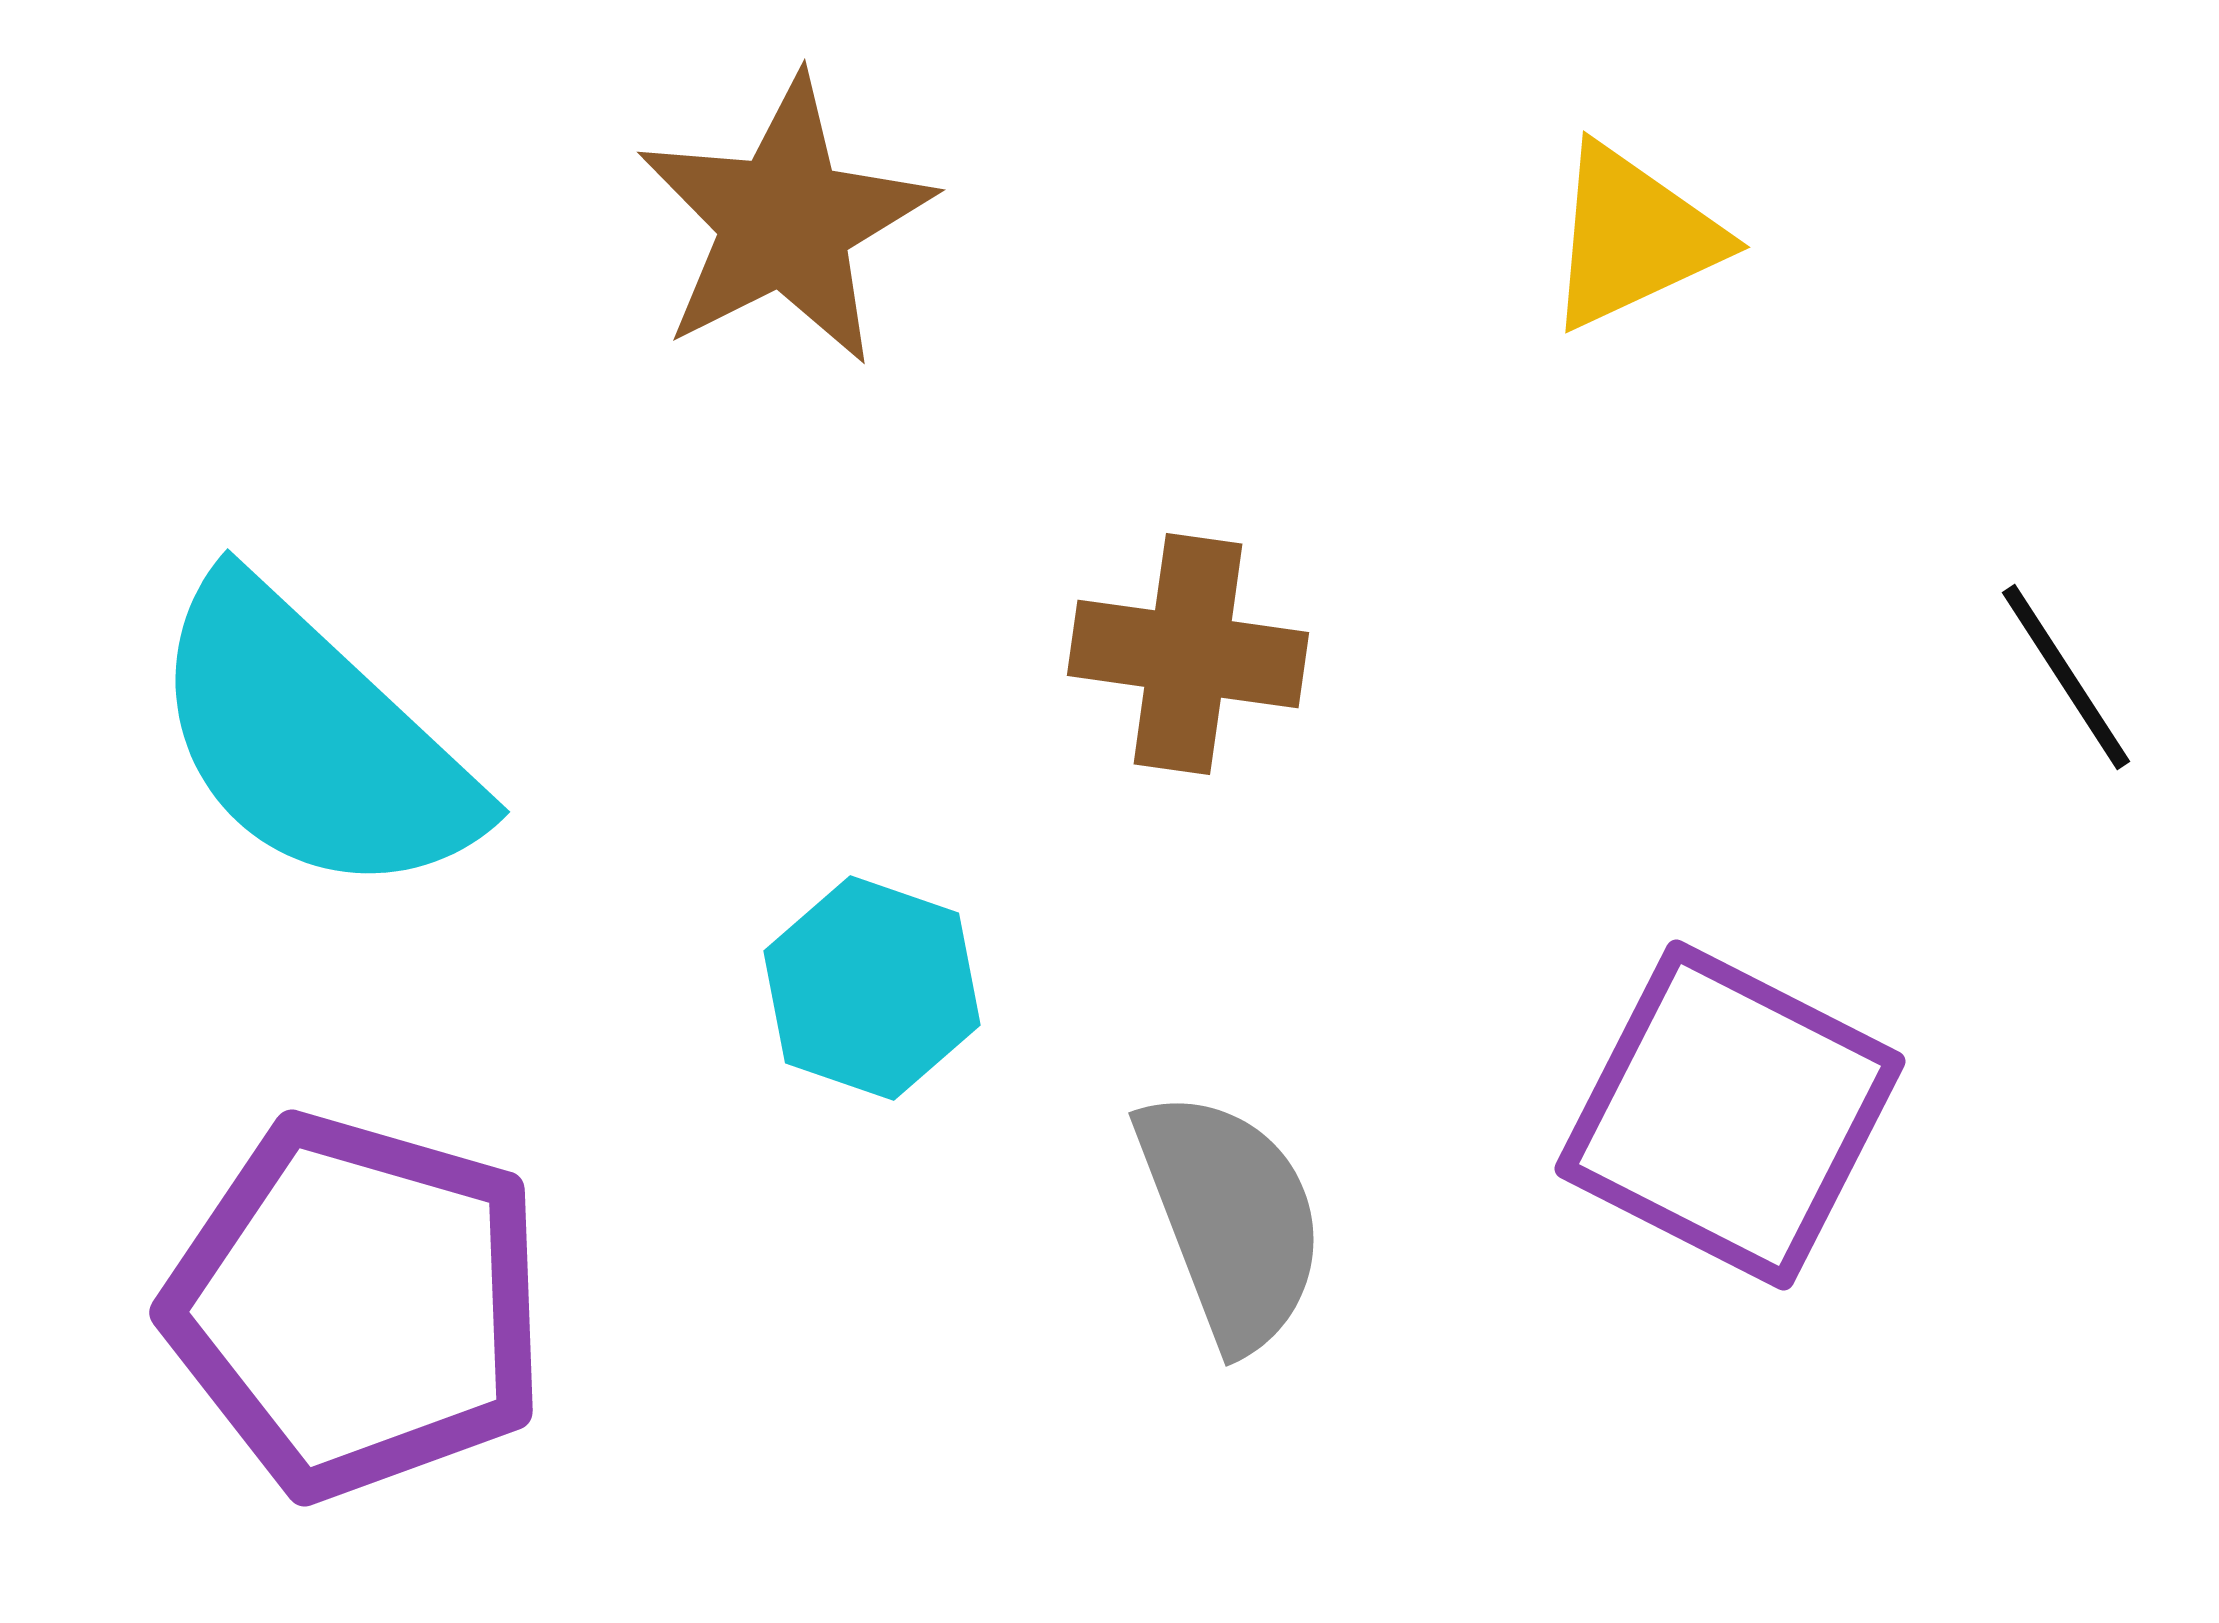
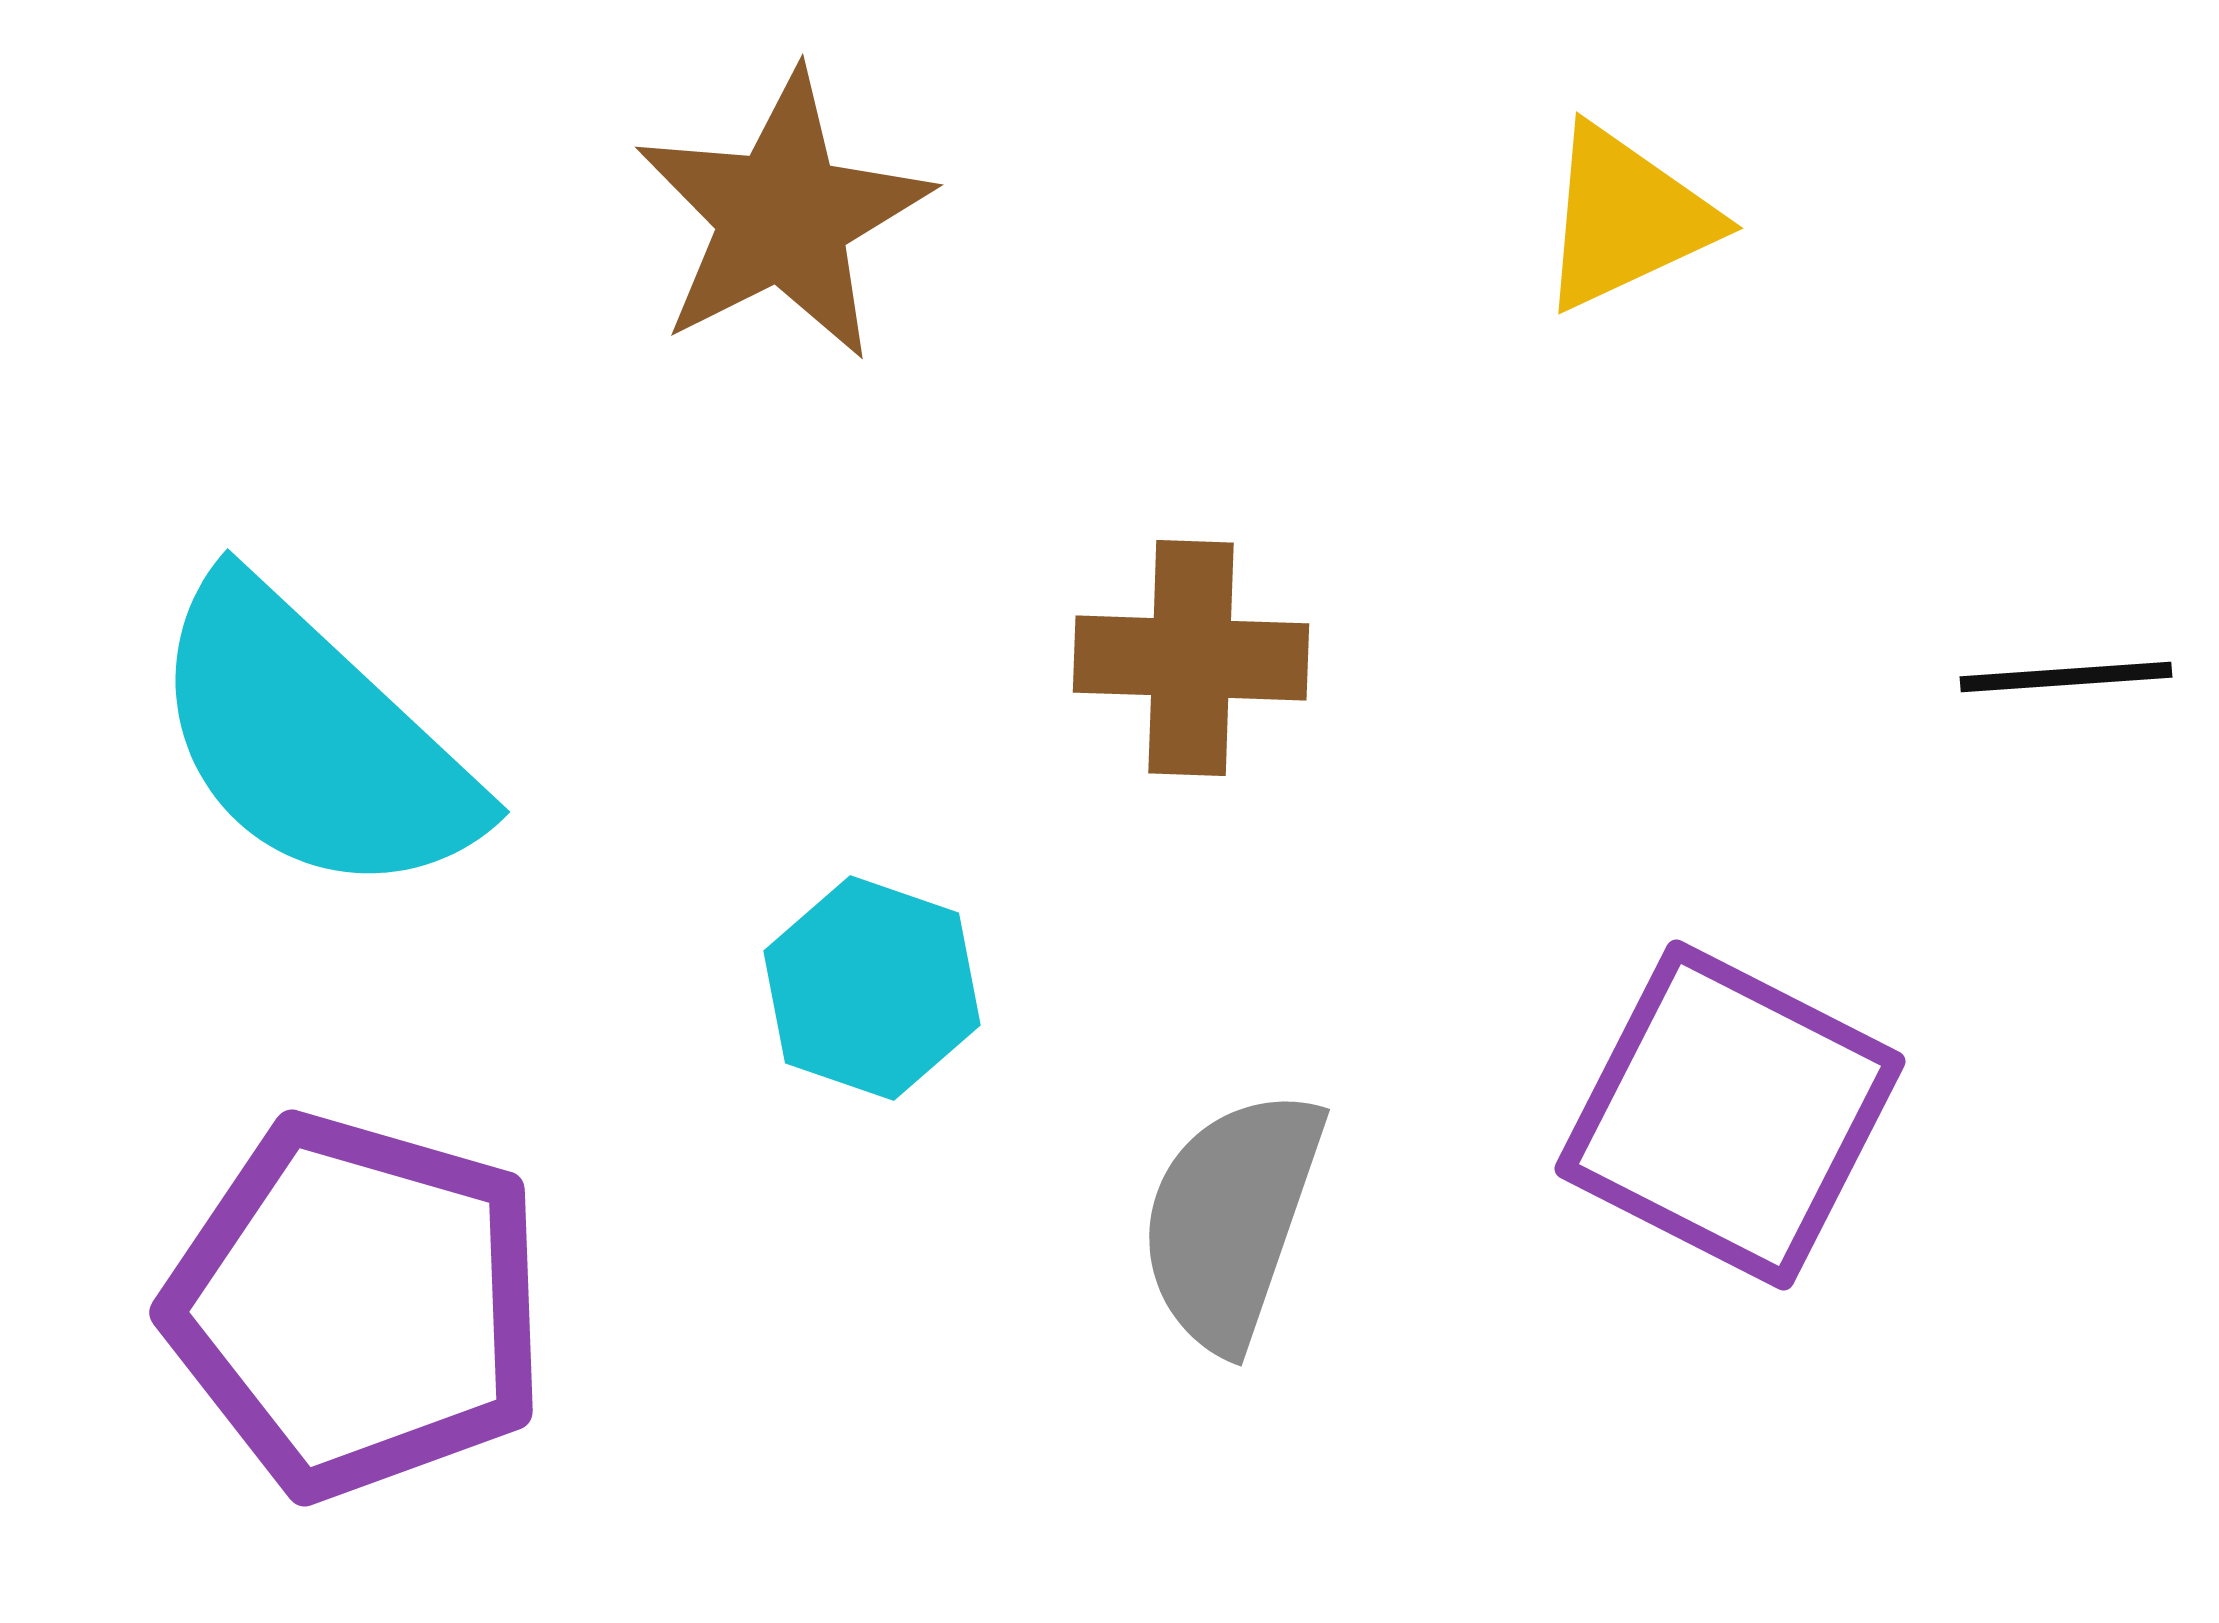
brown star: moved 2 px left, 5 px up
yellow triangle: moved 7 px left, 19 px up
brown cross: moved 3 px right, 4 px down; rotated 6 degrees counterclockwise
black line: rotated 61 degrees counterclockwise
gray semicircle: rotated 140 degrees counterclockwise
